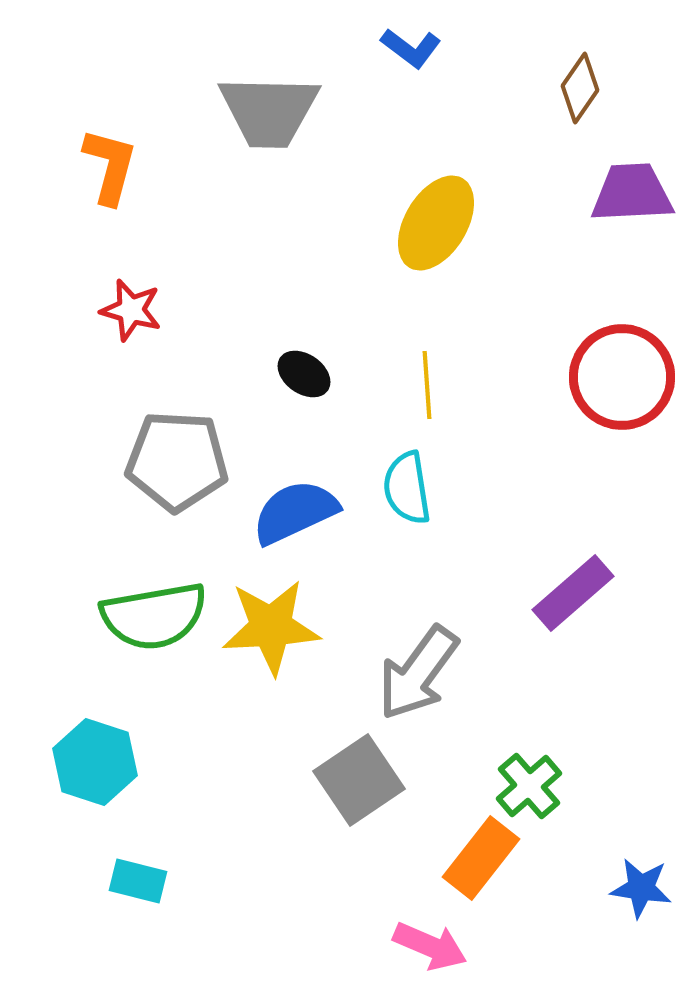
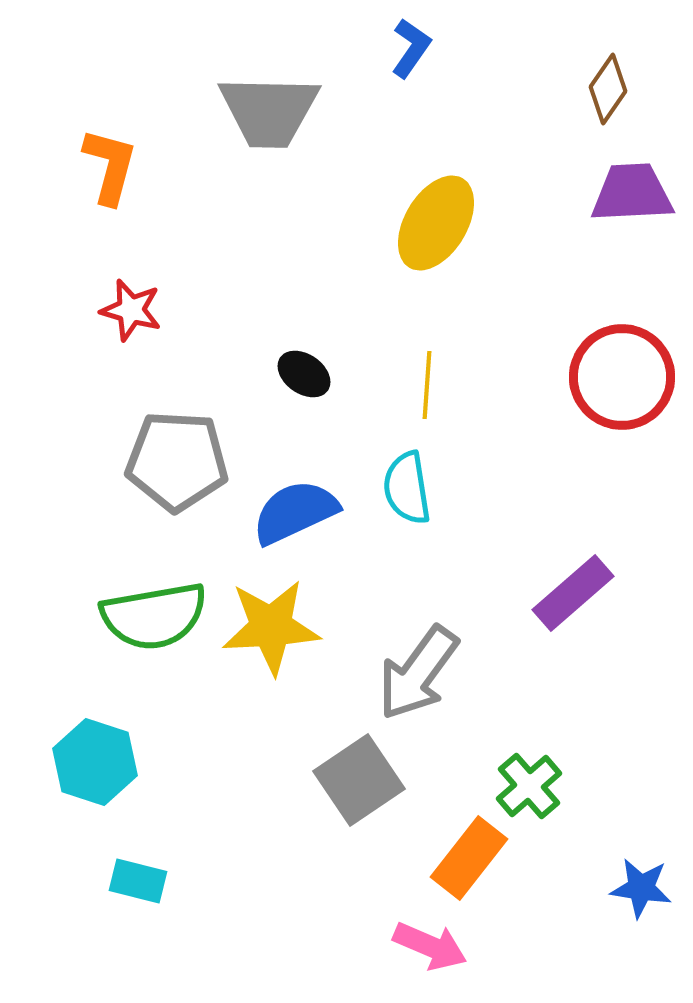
blue L-shape: rotated 92 degrees counterclockwise
brown diamond: moved 28 px right, 1 px down
yellow line: rotated 8 degrees clockwise
orange rectangle: moved 12 px left
